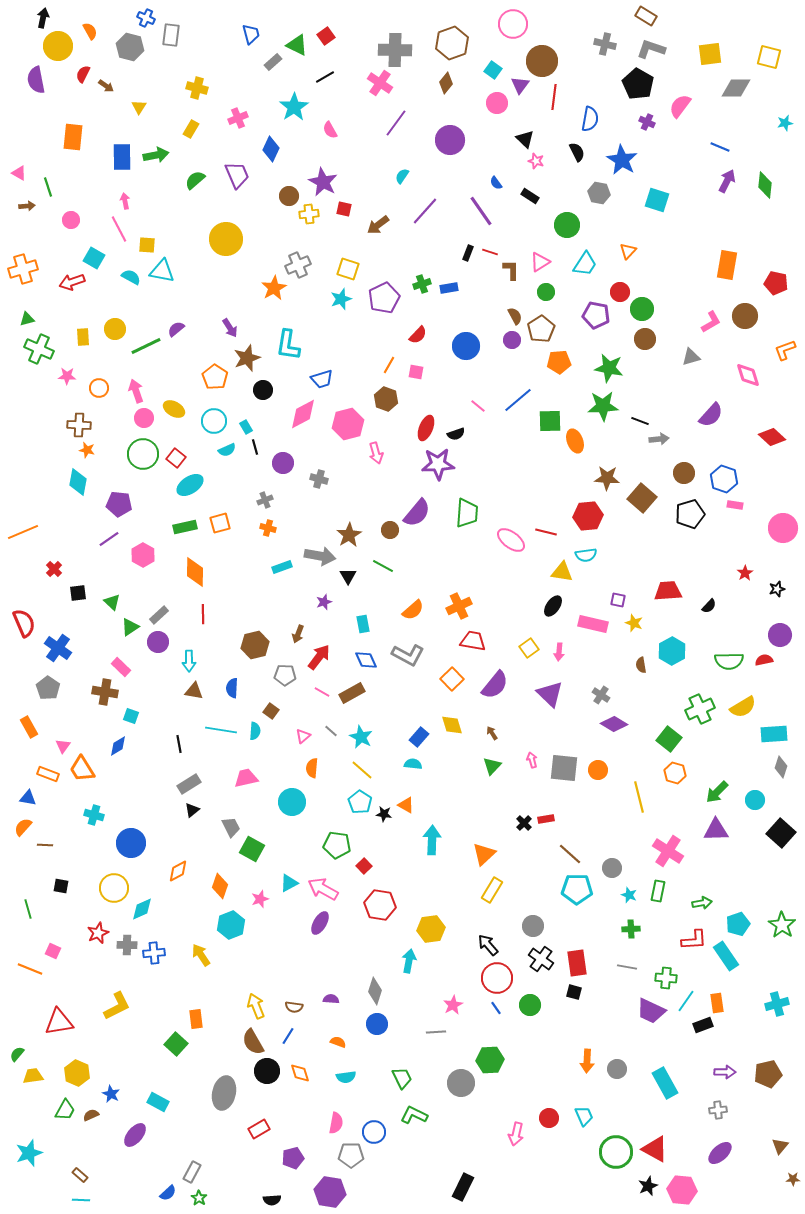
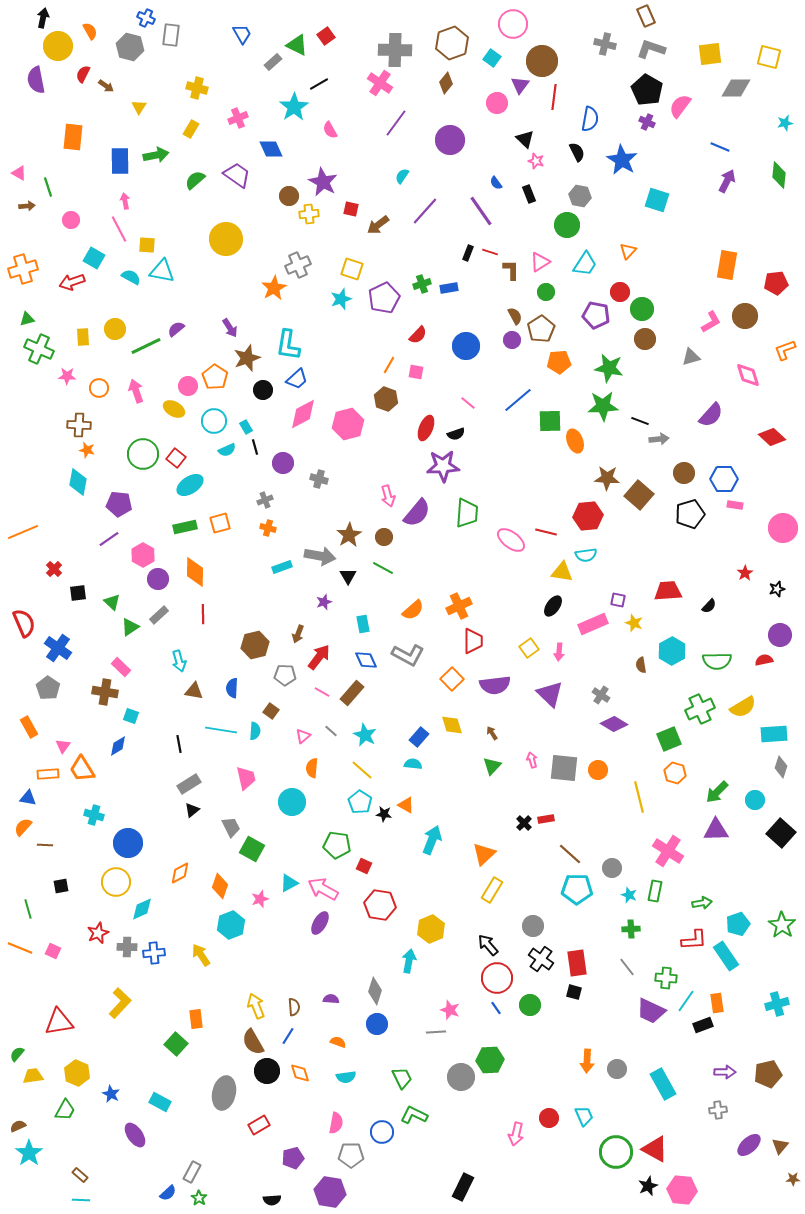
brown rectangle at (646, 16): rotated 35 degrees clockwise
blue trapezoid at (251, 34): moved 9 px left; rotated 15 degrees counterclockwise
cyan square at (493, 70): moved 1 px left, 12 px up
black line at (325, 77): moved 6 px left, 7 px down
black pentagon at (638, 84): moved 9 px right, 6 px down
blue diamond at (271, 149): rotated 50 degrees counterclockwise
blue rectangle at (122, 157): moved 2 px left, 4 px down
purple trapezoid at (237, 175): rotated 32 degrees counterclockwise
green diamond at (765, 185): moved 14 px right, 10 px up
gray hexagon at (599, 193): moved 19 px left, 3 px down
black rectangle at (530, 196): moved 1 px left, 2 px up; rotated 36 degrees clockwise
red square at (344, 209): moved 7 px right
yellow square at (348, 269): moved 4 px right
red pentagon at (776, 283): rotated 20 degrees counterclockwise
blue trapezoid at (322, 379): moved 25 px left; rotated 25 degrees counterclockwise
pink line at (478, 406): moved 10 px left, 3 px up
pink circle at (144, 418): moved 44 px right, 32 px up
pink arrow at (376, 453): moved 12 px right, 43 px down
purple star at (438, 464): moved 5 px right, 2 px down
blue hexagon at (724, 479): rotated 20 degrees counterclockwise
brown square at (642, 498): moved 3 px left, 3 px up
brown circle at (390, 530): moved 6 px left, 7 px down
green line at (383, 566): moved 2 px down
pink rectangle at (593, 624): rotated 36 degrees counterclockwise
red trapezoid at (473, 641): rotated 80 degrees clockwise
purple circle at (158, 642): moved 63 px up
cyan arrow at (189, 661): moved 10 px left; rotated 15 degrees counterclockwise
green semicircle at (729, 661): moved 12 px left
purple semicircle at (495, 685): rotated 44 degrees clockwise
brown rectangle at (352, 693): rotated 20 degrees counterclockwise
cyan star at (361, 737): moved 4 px right, 2 px up
green square at (669, 739): rotated 30 degrees clockwise
orange rectangle at (48, 774): rotated 25 degrees counterclockwise
pink trapezoid at (246, 778): rotated 90 degrees clockwise
cyan arrow at (432, 840): rotated 20 degrees clockwise
blue circle at (131, 843): moved 3 px left
red square at (364, 866): rotated 21 degrees counterclockwise
orange diamond at (178, 871): moved 2 px right, 2 px down
black square at (61, 886): rotated 21 degrees counterclockwise
yellow circle at (114, 888): moved 2 px right, 6 px up
green rectangle at (658, 891): moved 3 px left
yellow hexagon at (431, 929): rotated 16 degrees counterclockwise
gray cross at (127, 945): moved 2 px down
gray line at (627, 967): rotated 42 degrees clockwise
orange line at (30, 969): moved 10 px left, 21 px up
pink star at (453, 1005): moved 3 px left, 5 px down; rotated 24 degrees counterclockwise
yellow L-shape at (117, 1006): moved 3 px right, 3 px up; rotated 20 degrees counterclockwise
brown semicircle at (294, 1007): rotated 102 degrees counterclockwise
gray circle at (461, 1083): moved 6 px up
cyan rectangle at (665, 1083): moved 2 px left, 1 px down
cyan rectangle at (158, 1102): moved 2 px right
brown semicircle at (91, 1115): moved 73 px left, 11 px down
red rectangle at (259, 1129): moved 4 px up
blue circle at (374, 1132): moved 8 px right
purple ellipse at (135, 1135): rotated 75 degrees counterclockwise
cyan star at (29, 1153): rotated 16 degrees counterclockwise
purple ellipse at (720, 1153): moved 29 px right, 8 px up
